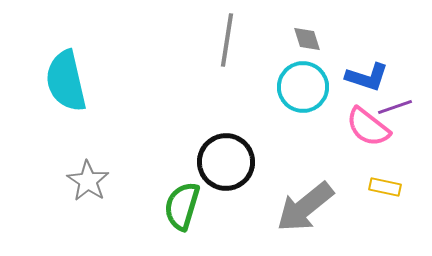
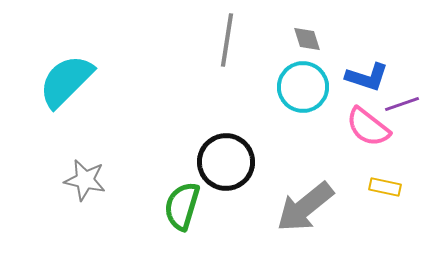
cyan semicircle: rotated 58 degrees clockwise
purple line: moved 7 px right, 3 px up
gray star: moved 3 px left, 1 px up; rotated 21 degrees counterclockwise
